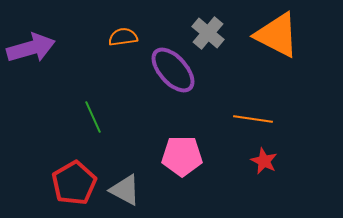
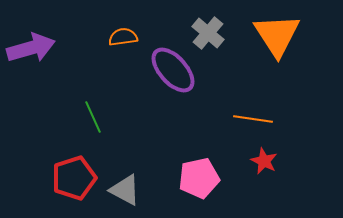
orange triangle: rotated 30 degrees clockwise
pink pentagon: moved 17 px right, 22 px down; rotated 12 degrees counterclockwise
red pentagon: moved 5 px up; rotated 12 degrees clockwise
